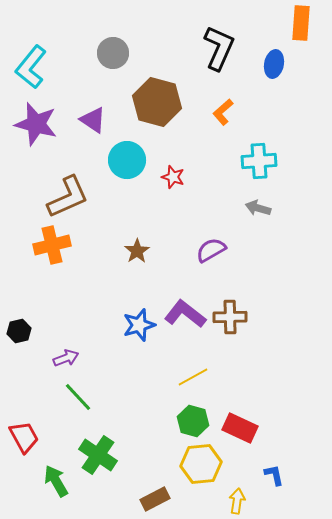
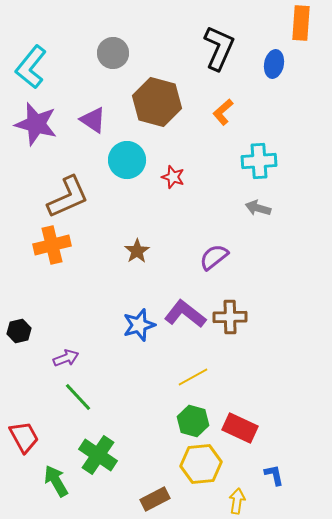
purple semicircle: moved 3 px right, 7 px down; rotated 8 degrees counterclockwise
